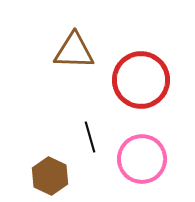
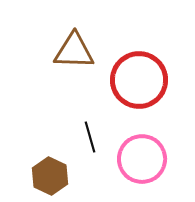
red circle: moved 2 px left
